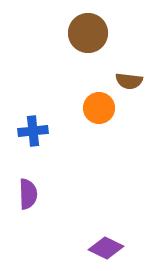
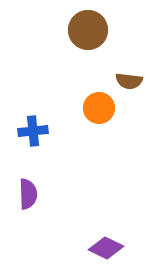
brown circle: moved 3 px up
